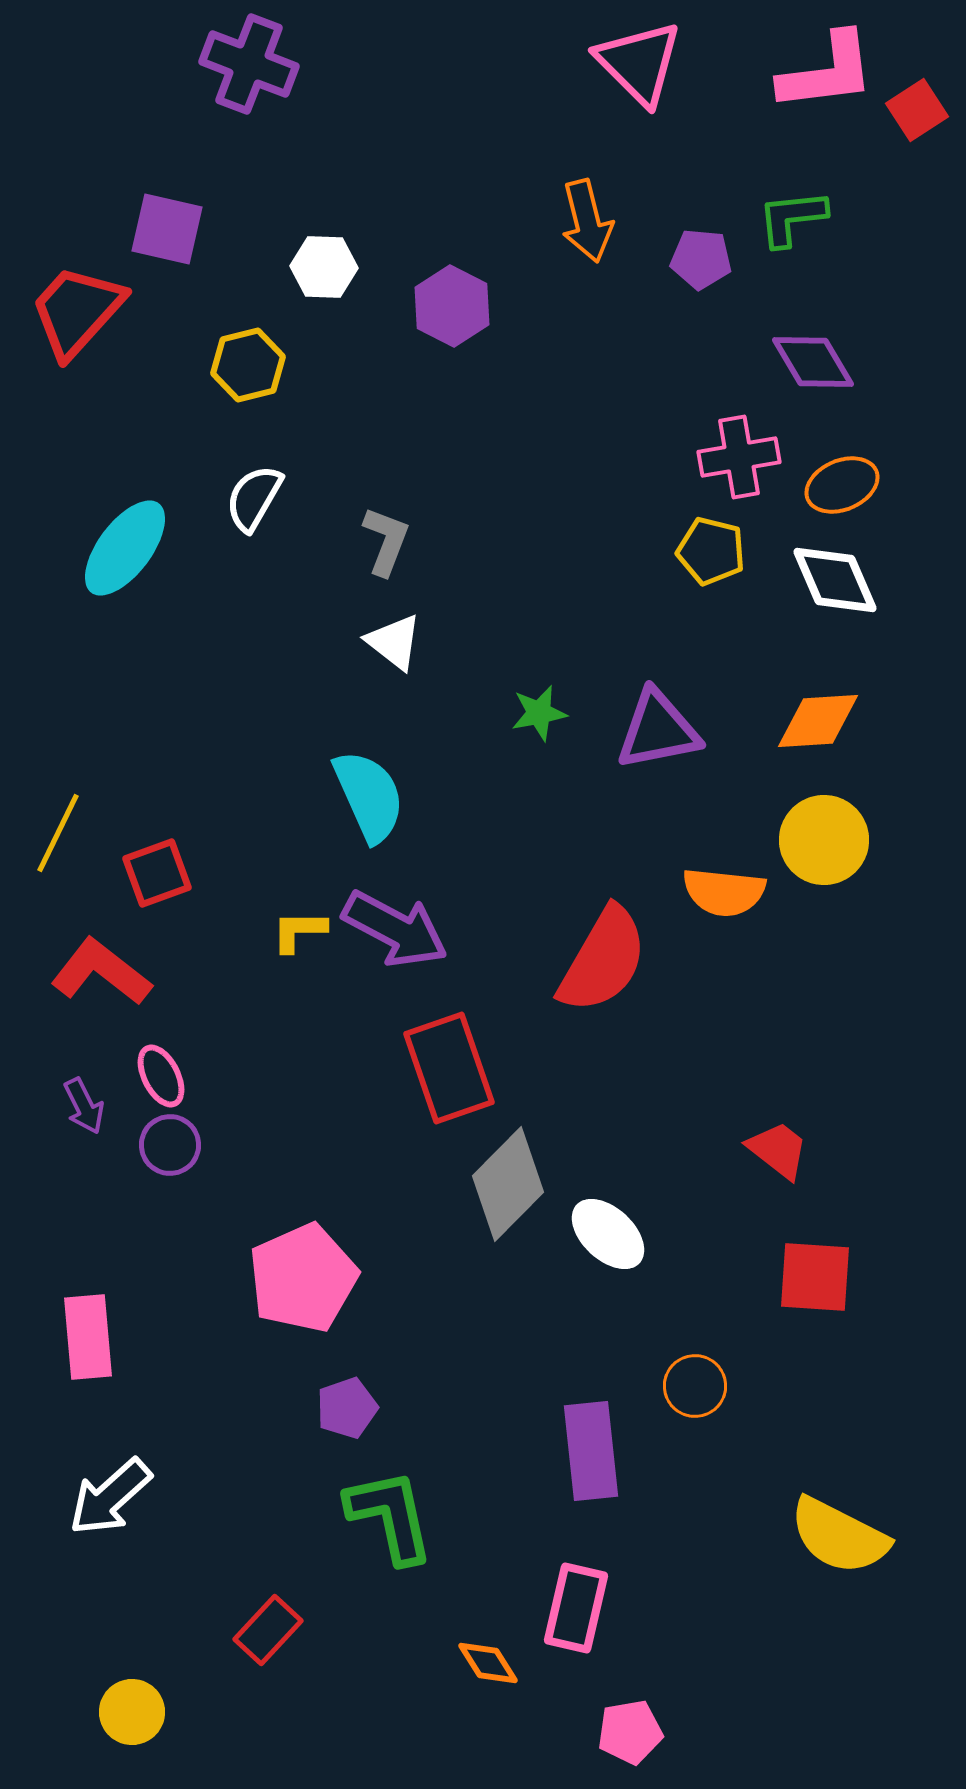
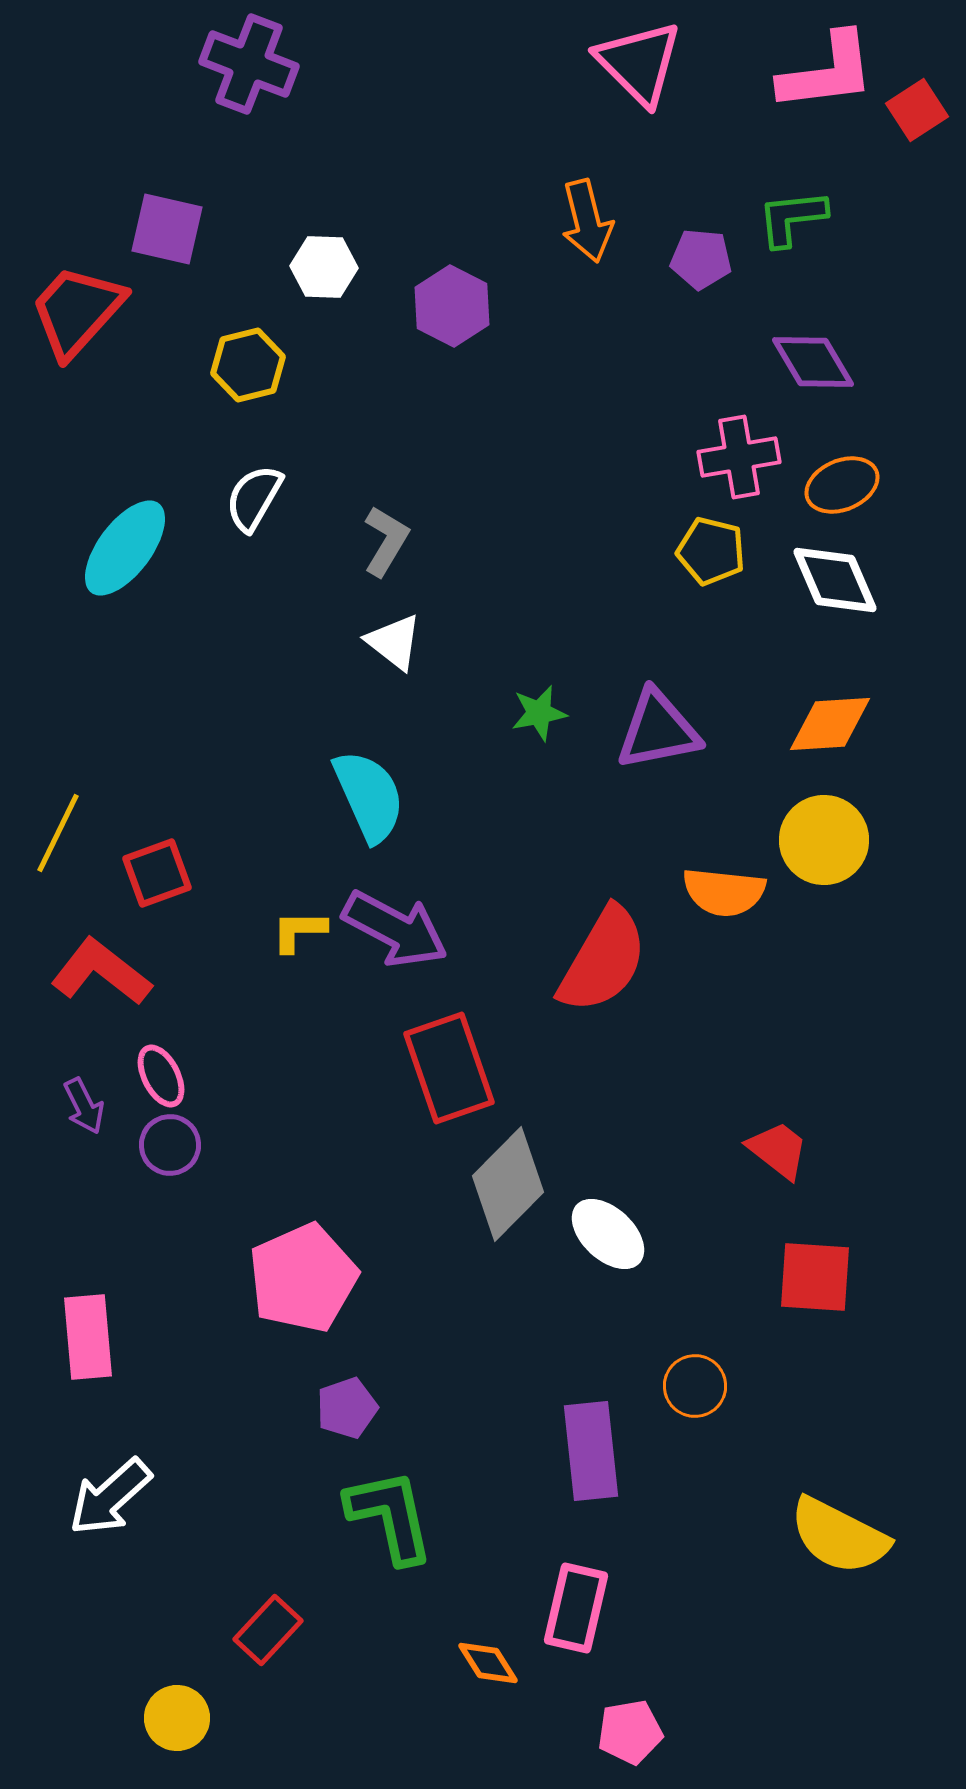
gray L-shape at (386, 541): rotated 10 degrees clockwise
orange diamond at (818, 721): moved 12 px right, 3 px down
yellow circle at (132, 1712): moved 45 px right, 6 px down
